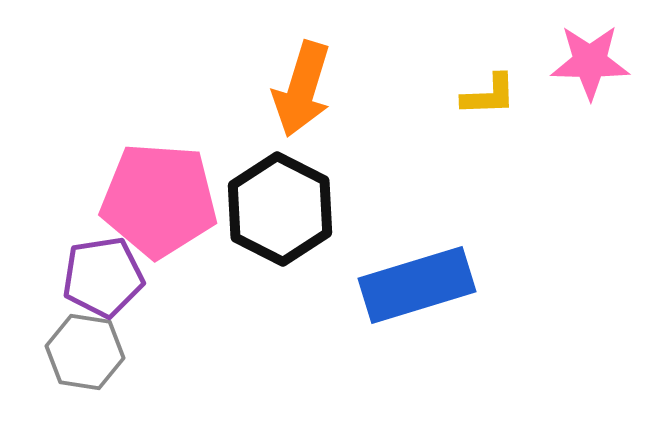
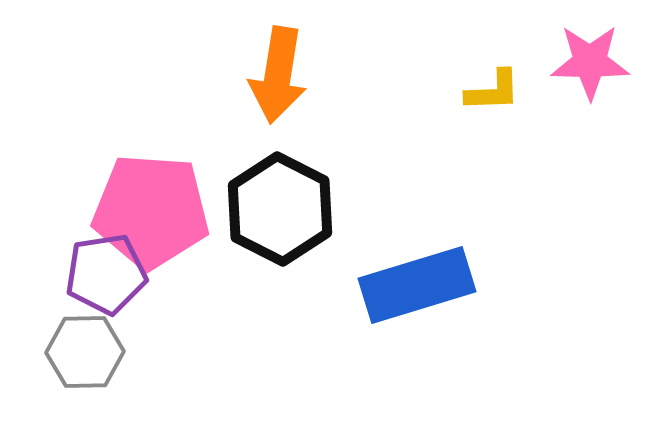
orange arrow: moved 24 px left, 14 px up; rotated 8 degrees counterclockwise
yellow L-shape: moved 4 px right, 4 px up
pink pentagon: moved 8 px left, 11 px down
purple pentagon: moved 3 px right, 3 px up
gray hexagon: rotated 10 degrees counterclockwise
